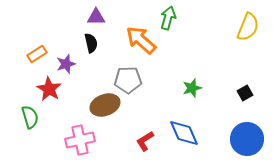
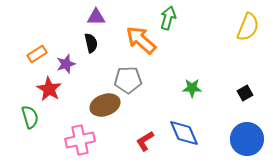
green star: rotated 18 degrees clockwise
